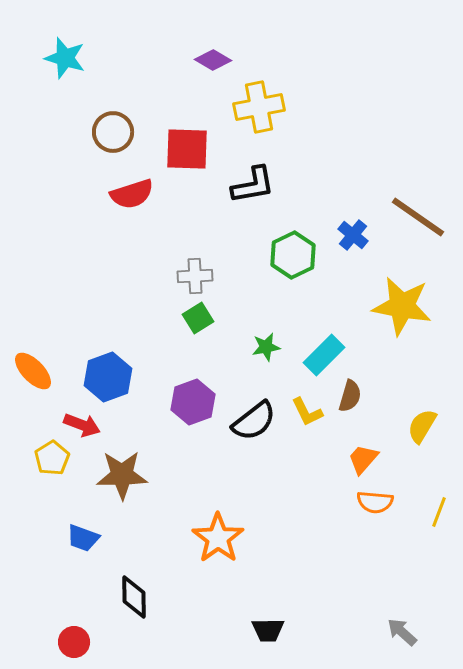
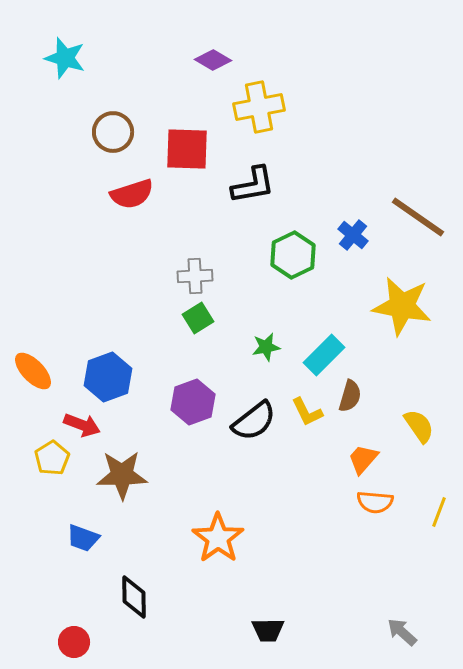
yellow semicircle: moved 3 px left; rotated 114 degrees clockwise
